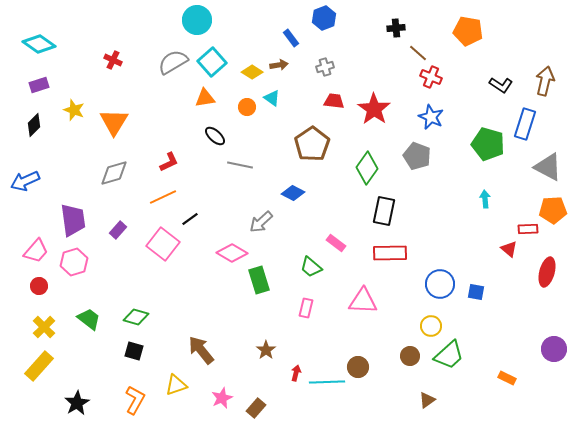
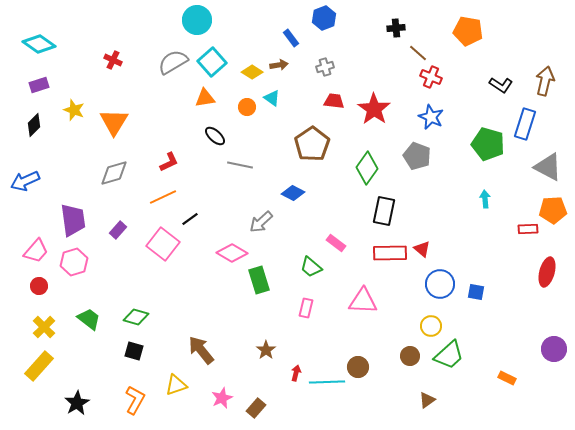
red triangle at (509, 249): moved 87 px left
